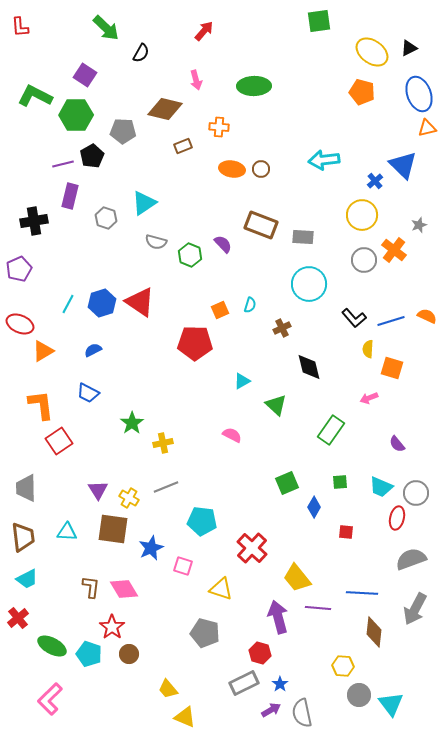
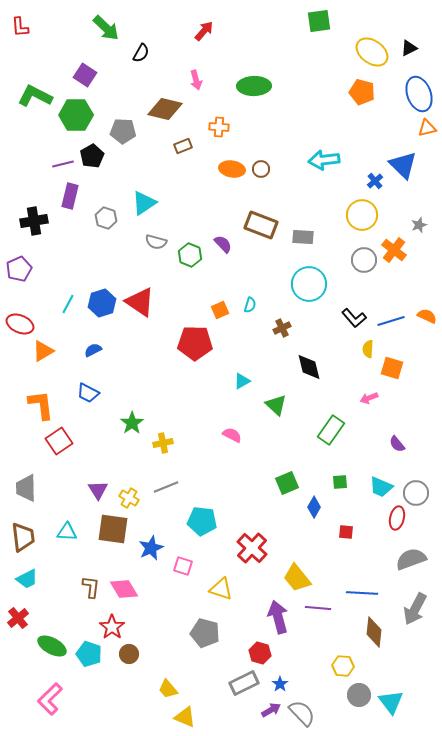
cyan triangle at (391, 704): moved 2 px up
gray semicircle at (302, 713): rotated 148 degrees clockwise
